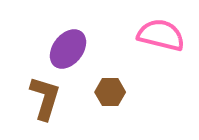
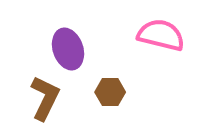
purple ellipse: rotated 57 degrees counterclockwise
brown L-shape: rotated 9 degrees clockwise
